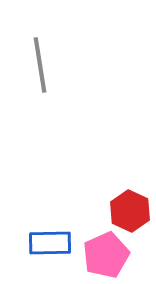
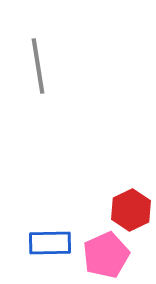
gray line: moved 2 px left, 1 px down
red hexagon: moved 1 px right, 1 px up; rotated 9 degrees clockwise
